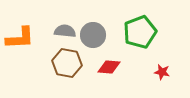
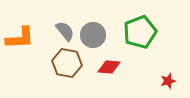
gray semicircle: rotated 45 degrees clockwise
red star: moved 6 px right, 9 px down; rotated 28 degrees counterclockwise
